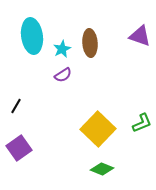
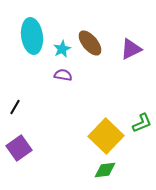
purple triangle: moved 9 px left, 13 px down; rotated 45 degrees counterclockwise
brown ellipse: rotated 36 degrees counterclockwise
purple semicircle: rotated 138 degrees counterclockwise
black line: moved 1 px left, 1 px down
yellow square: moved 8 px right, 7 px down
green diamond: moved 3 px right, 1 px down; rotated 30 degrees counterclockwise
